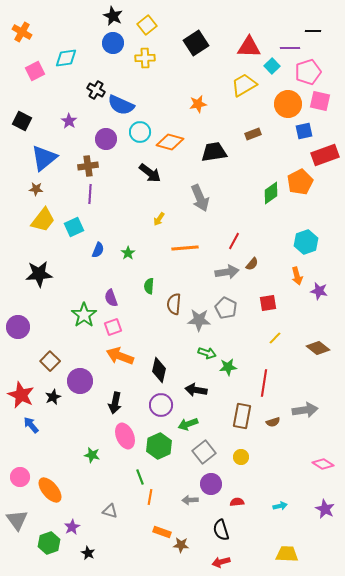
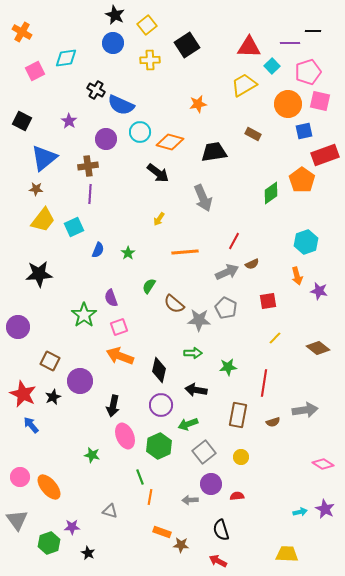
black star at (113, 16): moved 2 px right, 1 px up
black square at (196, 43): moved 9 px left, 2 px down
purple line at (290, 48): moved 5 px up
yellow cross at (145, 58): moved 5 px right, 2 px down
brown rectangle at (253, 134): rotated 49 degrees clockwise
black arrow at (150, 173): moved 8 px right
orange pentagon at (300, 182): moved 2 px right, 2 px up; rotated 10 degrees counterclockwise
gray arrow at (200, 198): moved 3 px right
orange line at (185, 248): moved 4 px down
brown semicircle at (252, 264): rotated 24 degrees clockwise
gray arrow at (227, 272): rotated 15 degrees counterclockwise
green semicircle at (149, 286): rotated 28 degrees clockwise
red square at (268, 303): moved 2 px up
brown semicircle at (174, 304): rotated 55 degrees counterclockwise
pink square at (113, 327): moved 6 px right
green arrow at (207, 353): moved 14 px left; rotated 18 degrees counterclockwise
brown square at (50, 361): rotated 18 degrees counterclockwise
red star at (21, 395): moved 2 px right, 1 px up
black arrow at (115, 403): moved 2 px left, 3 px down
brown rectangle at (242, 416): moved 4 px left, 1 px up
orange ellipse at (50, 490): moved 1 px left, 3 px up
red semicircle at (237, 502): moved 6 px up
cyan arrow at (280, 506): moved 20 px right, 6 px down
purple star at (72, 527): rotated 28 degrees clockwise
red arrow at (221, 562): moved 3 px left, 1 px up; rotated 42 degrees clockwise
